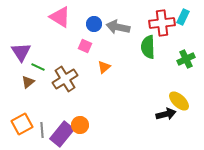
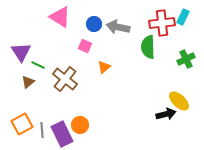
green line: moved 2 px up
brown cross: rotated 20 degrees counterclockwise
purple rectangle: rotated 65 degrees counterclockwise
